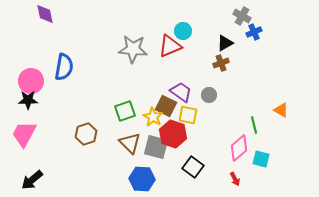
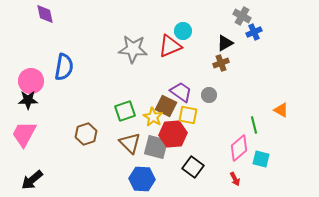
red hexagon: rotated 24 degrees counterclockwise
